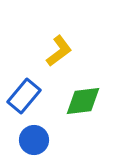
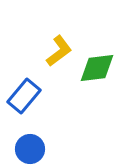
green diamond: moved 14 px right, 33 px up
blue circle: moved 4 px left, 9 px down
